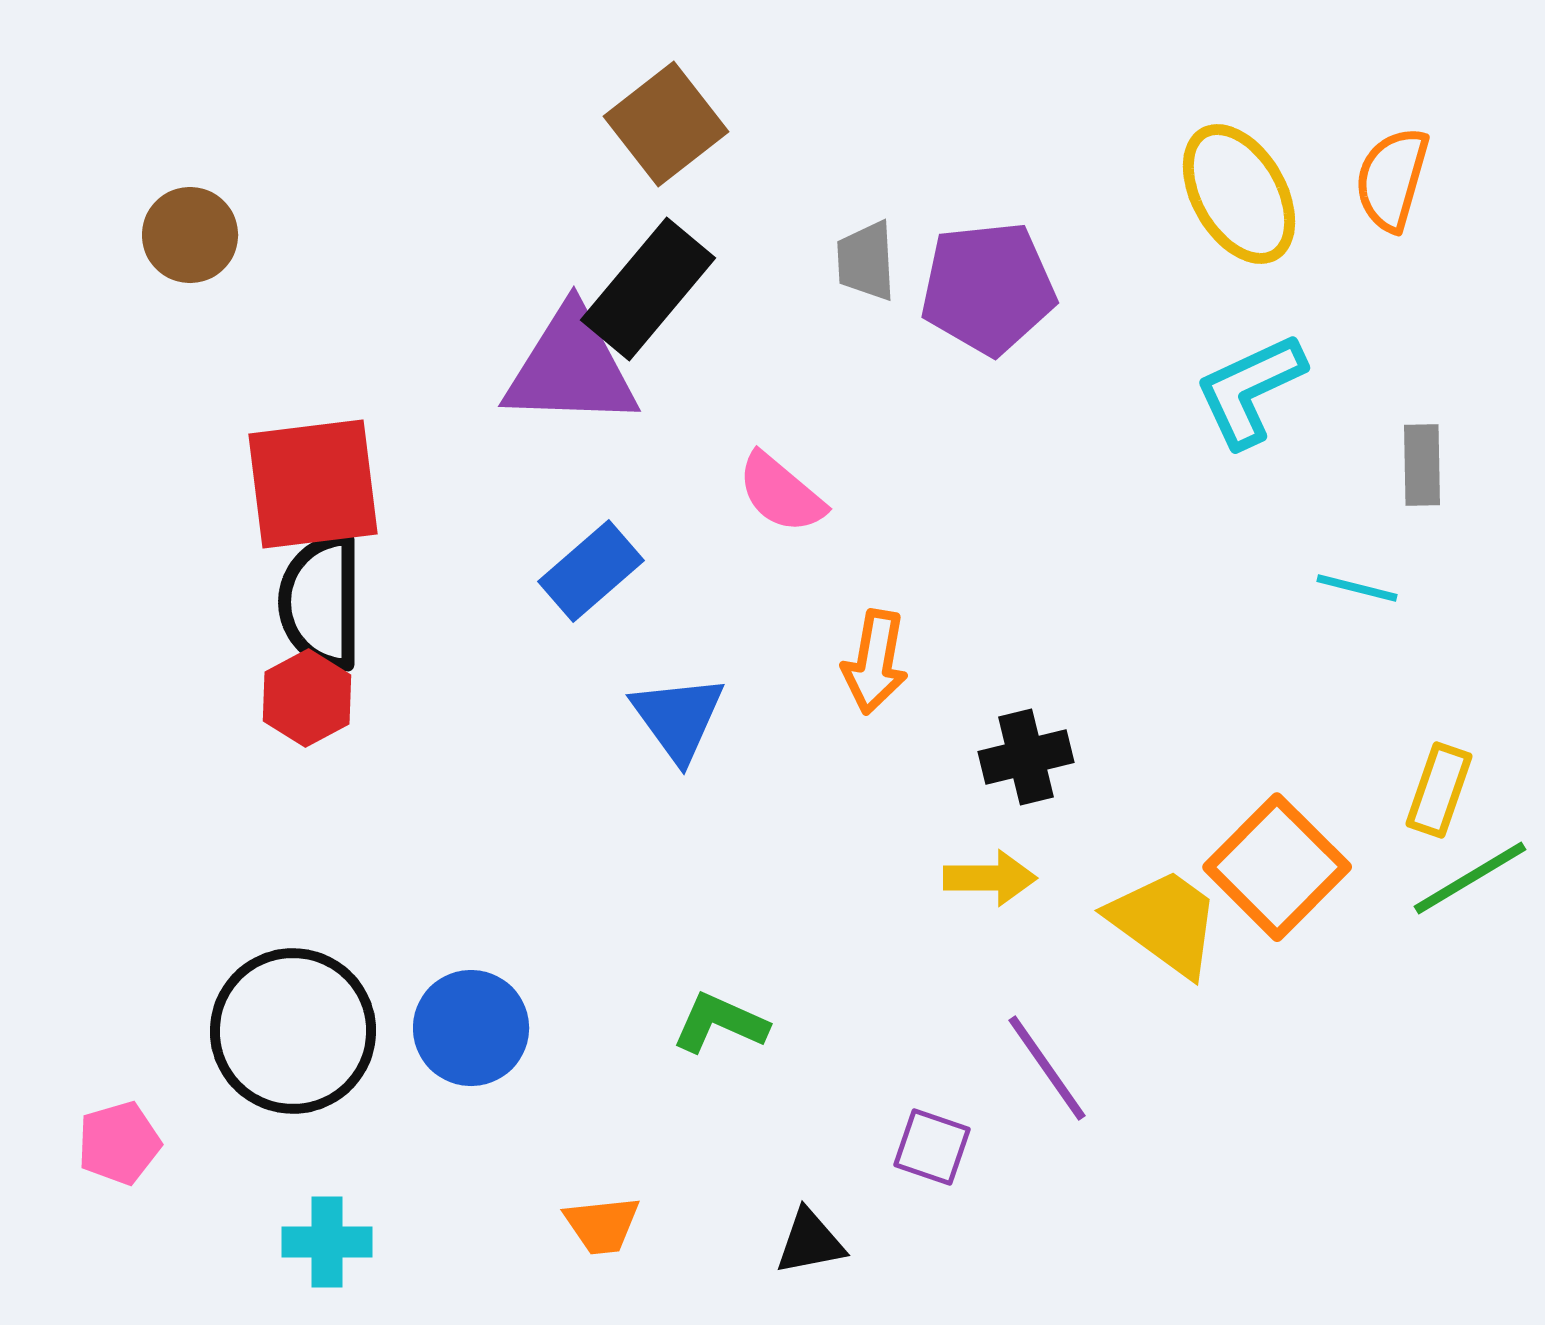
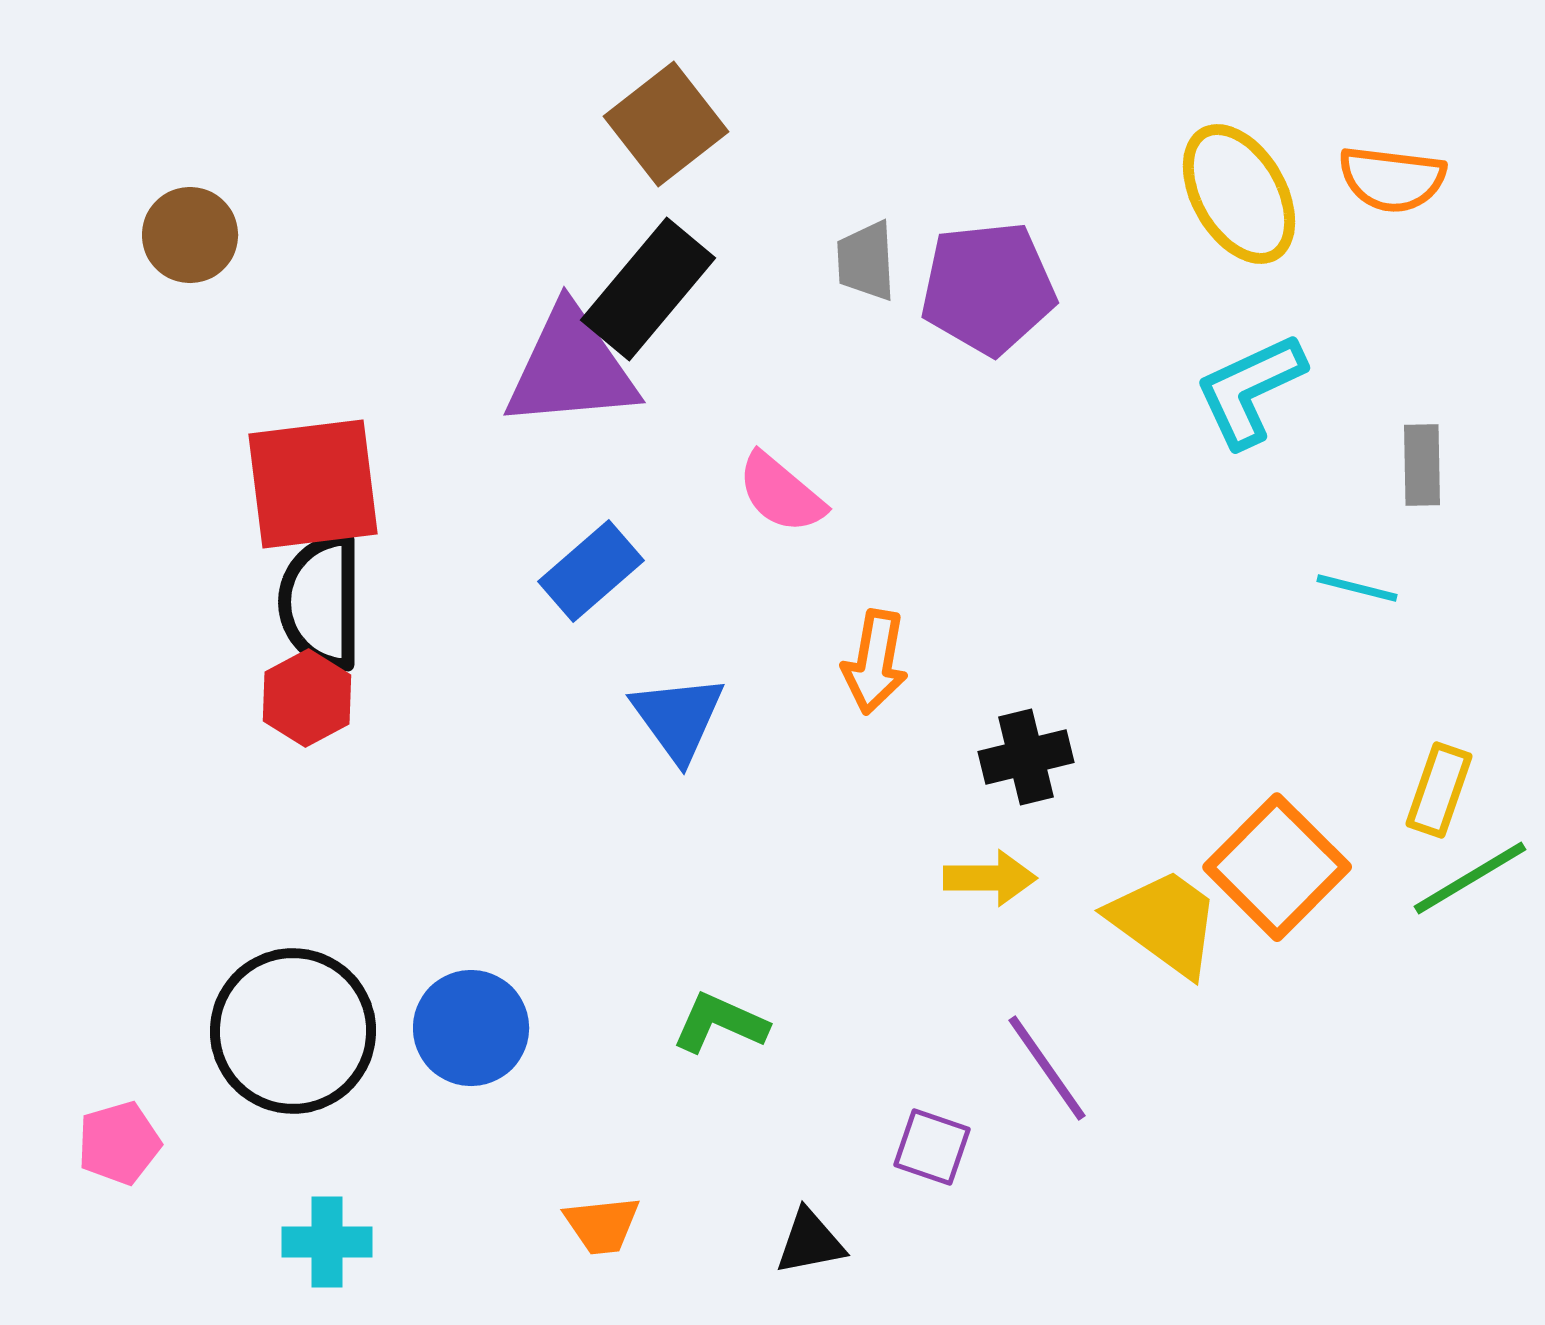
orange semicircle: rotated 99 degrees counterclockwise
purple triangle: rotated 7 degrees counterclockwise
